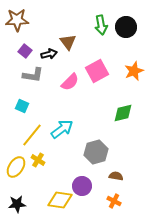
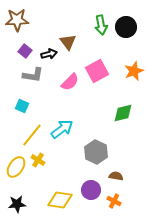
gray hexagon: rotated 20 degrees counterclockwise
purple circle: moved 9 px right, 4 px down
